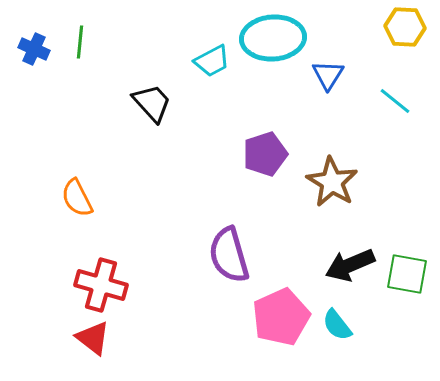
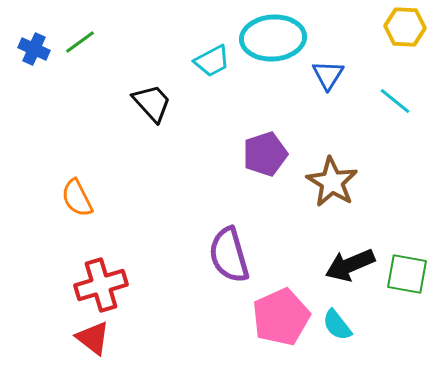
green line: rotated 48 degrees clockwise
red cross: rotated 33 degrees counterclockwise
